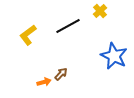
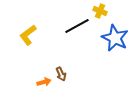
yellow cross: rotated 24 degrees counterclockwise
black line: moved 9 px right
blue star: moved 1 px right, 18 px up
brown arrow: rotated 112 degrees clockwise
